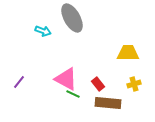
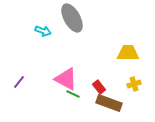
red rectangle: moved 1 px right, 3 px down
brown rectangle: moved 1 px right; rotated 15 degrees clockwise
